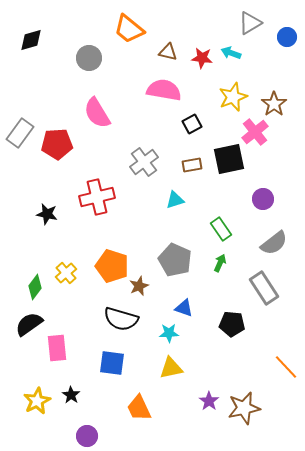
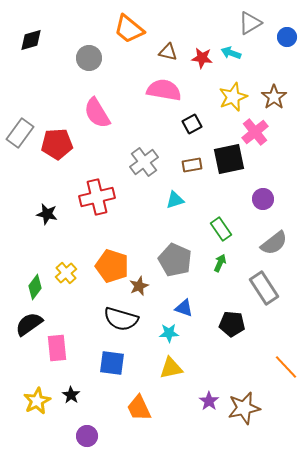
brown star at (274, 104): moved 7 px up
